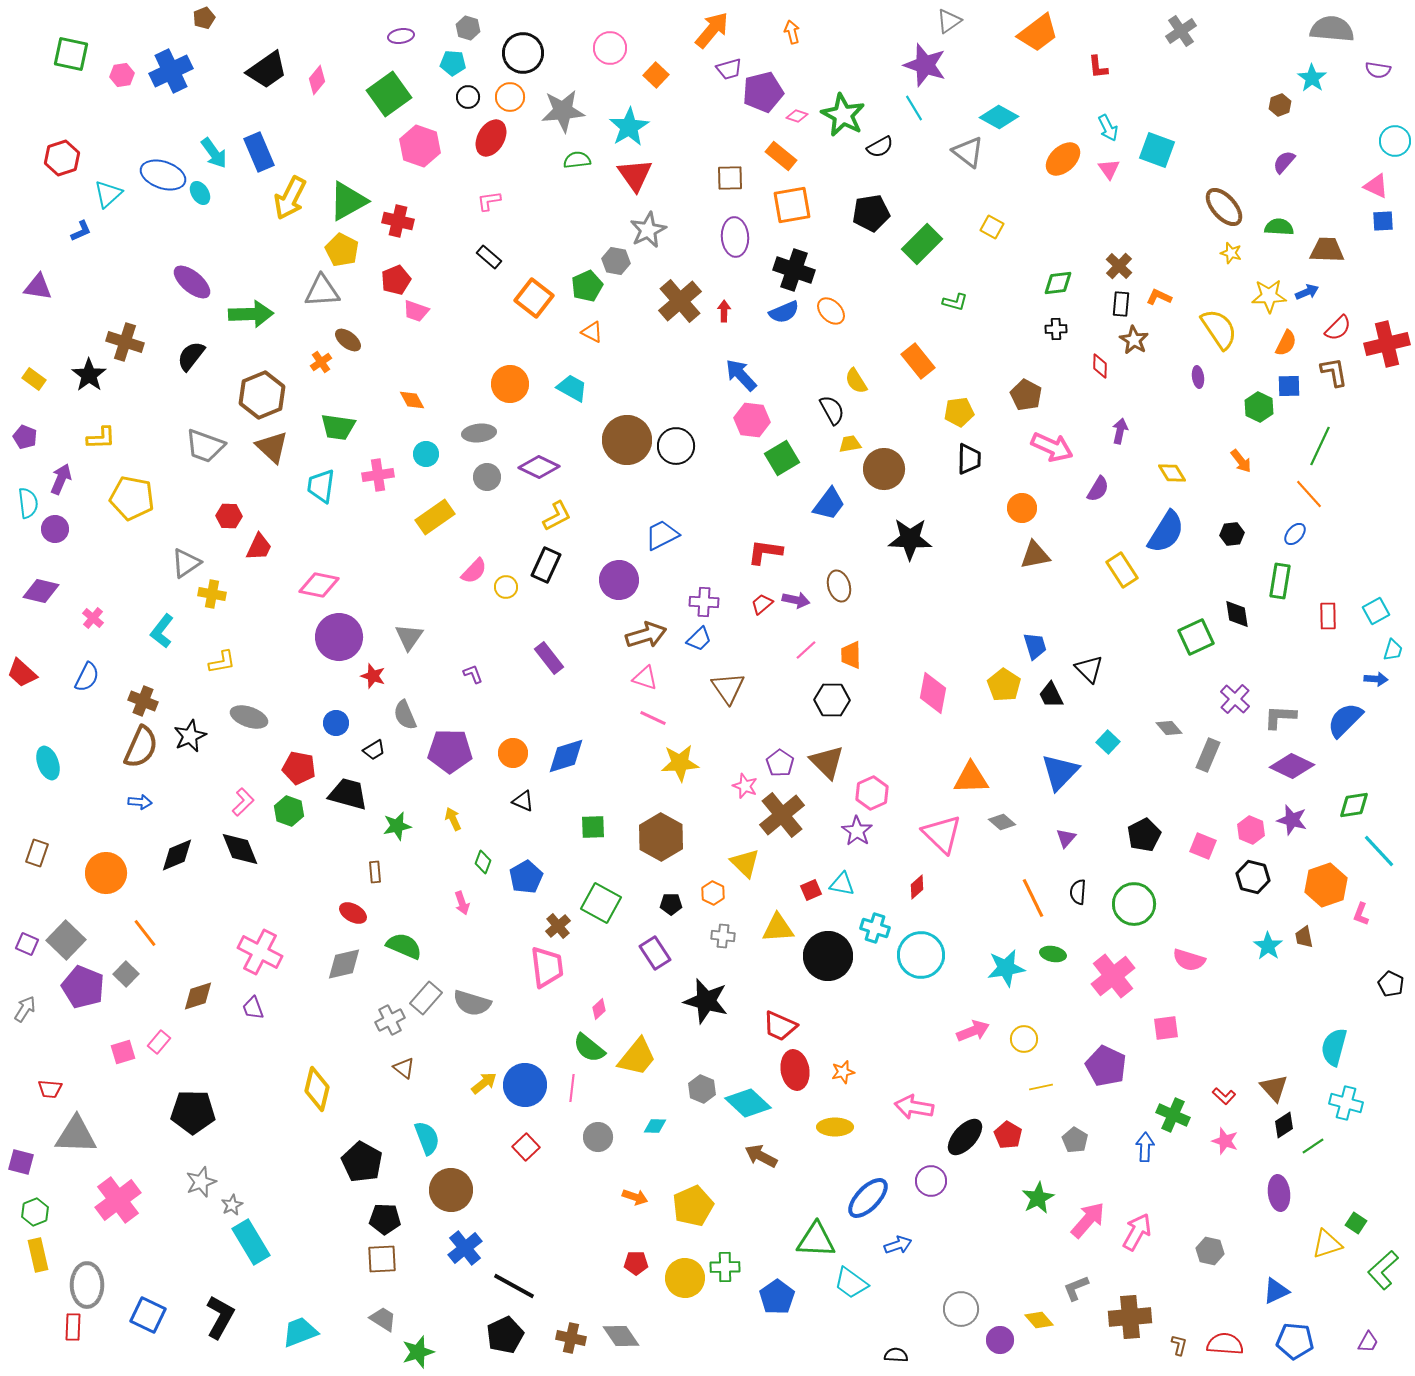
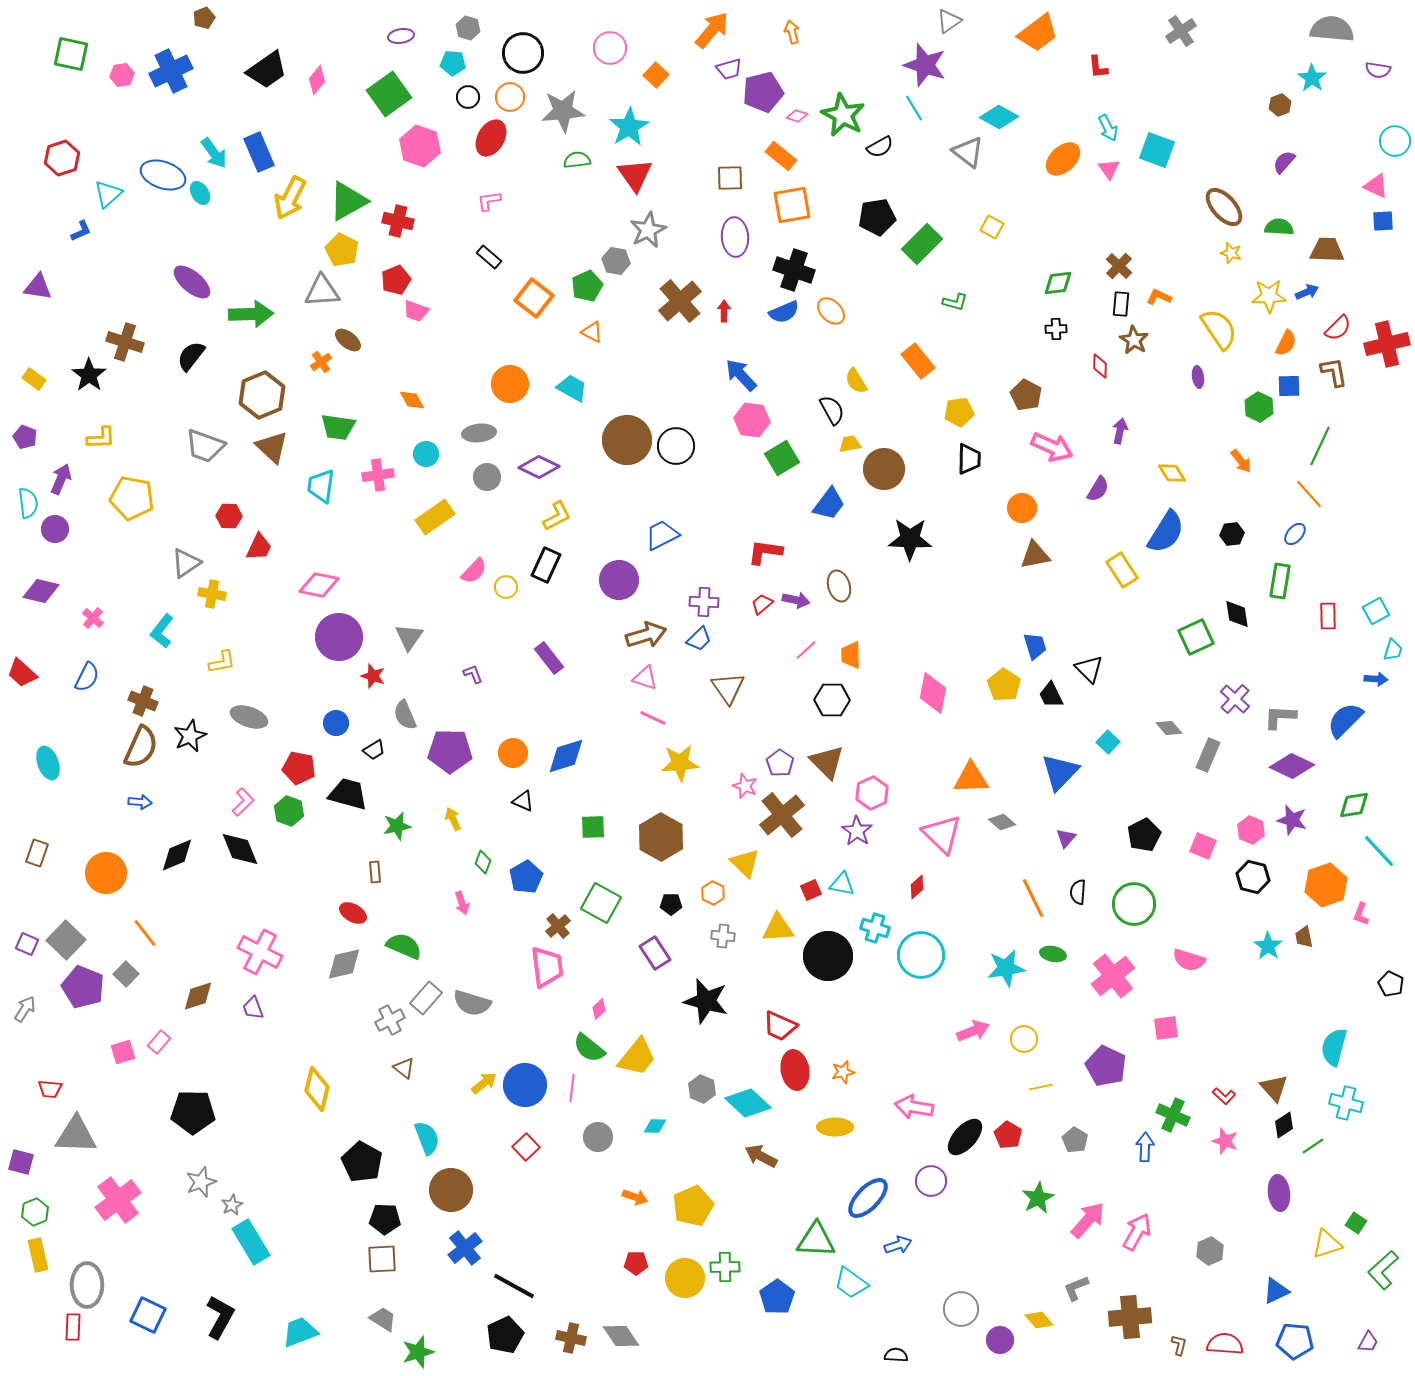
black pentagon at (871, 213): moved 6 px right, 4 px down
gray hexagon at (1210, 1251): rotated 24 degrees clockwise
